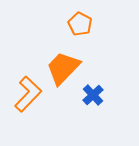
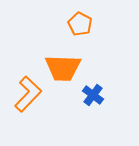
orange trapezoid: rotated 132 degrees counterclockwise
blue cross: rotated 10 degrees counterclockwise
